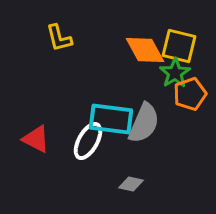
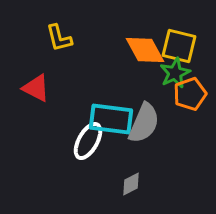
green star: rotated 8 degrees clockwise
red triangle: moved 51 px up
gray diamond: rotated 40 degrees counterclockwise
